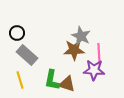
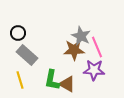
black circle: moved 1 px right
pink line: moved 2 px left, 7 px up; rotated 20 degrees counterclockwise
brown triangle: rotated 12 degrees clockwise
